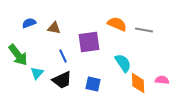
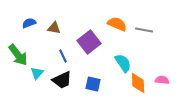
purple square: rotated 30 degrees counterclockwise
